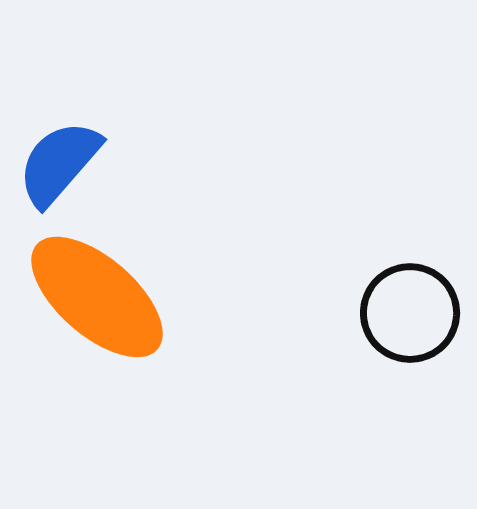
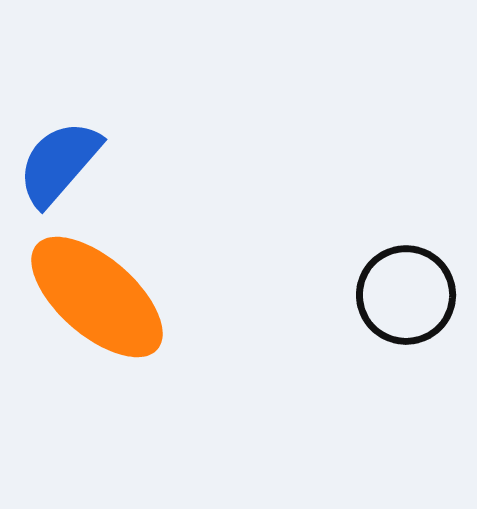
black circle: moved 4 px left, 18 px up
